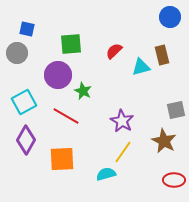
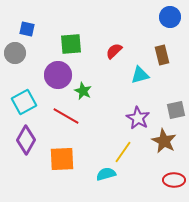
gray circle: moved 2 px left
cyan triangle: moved 1 px left, 8 px down
purple star: moved 16 px right, 3 px up
